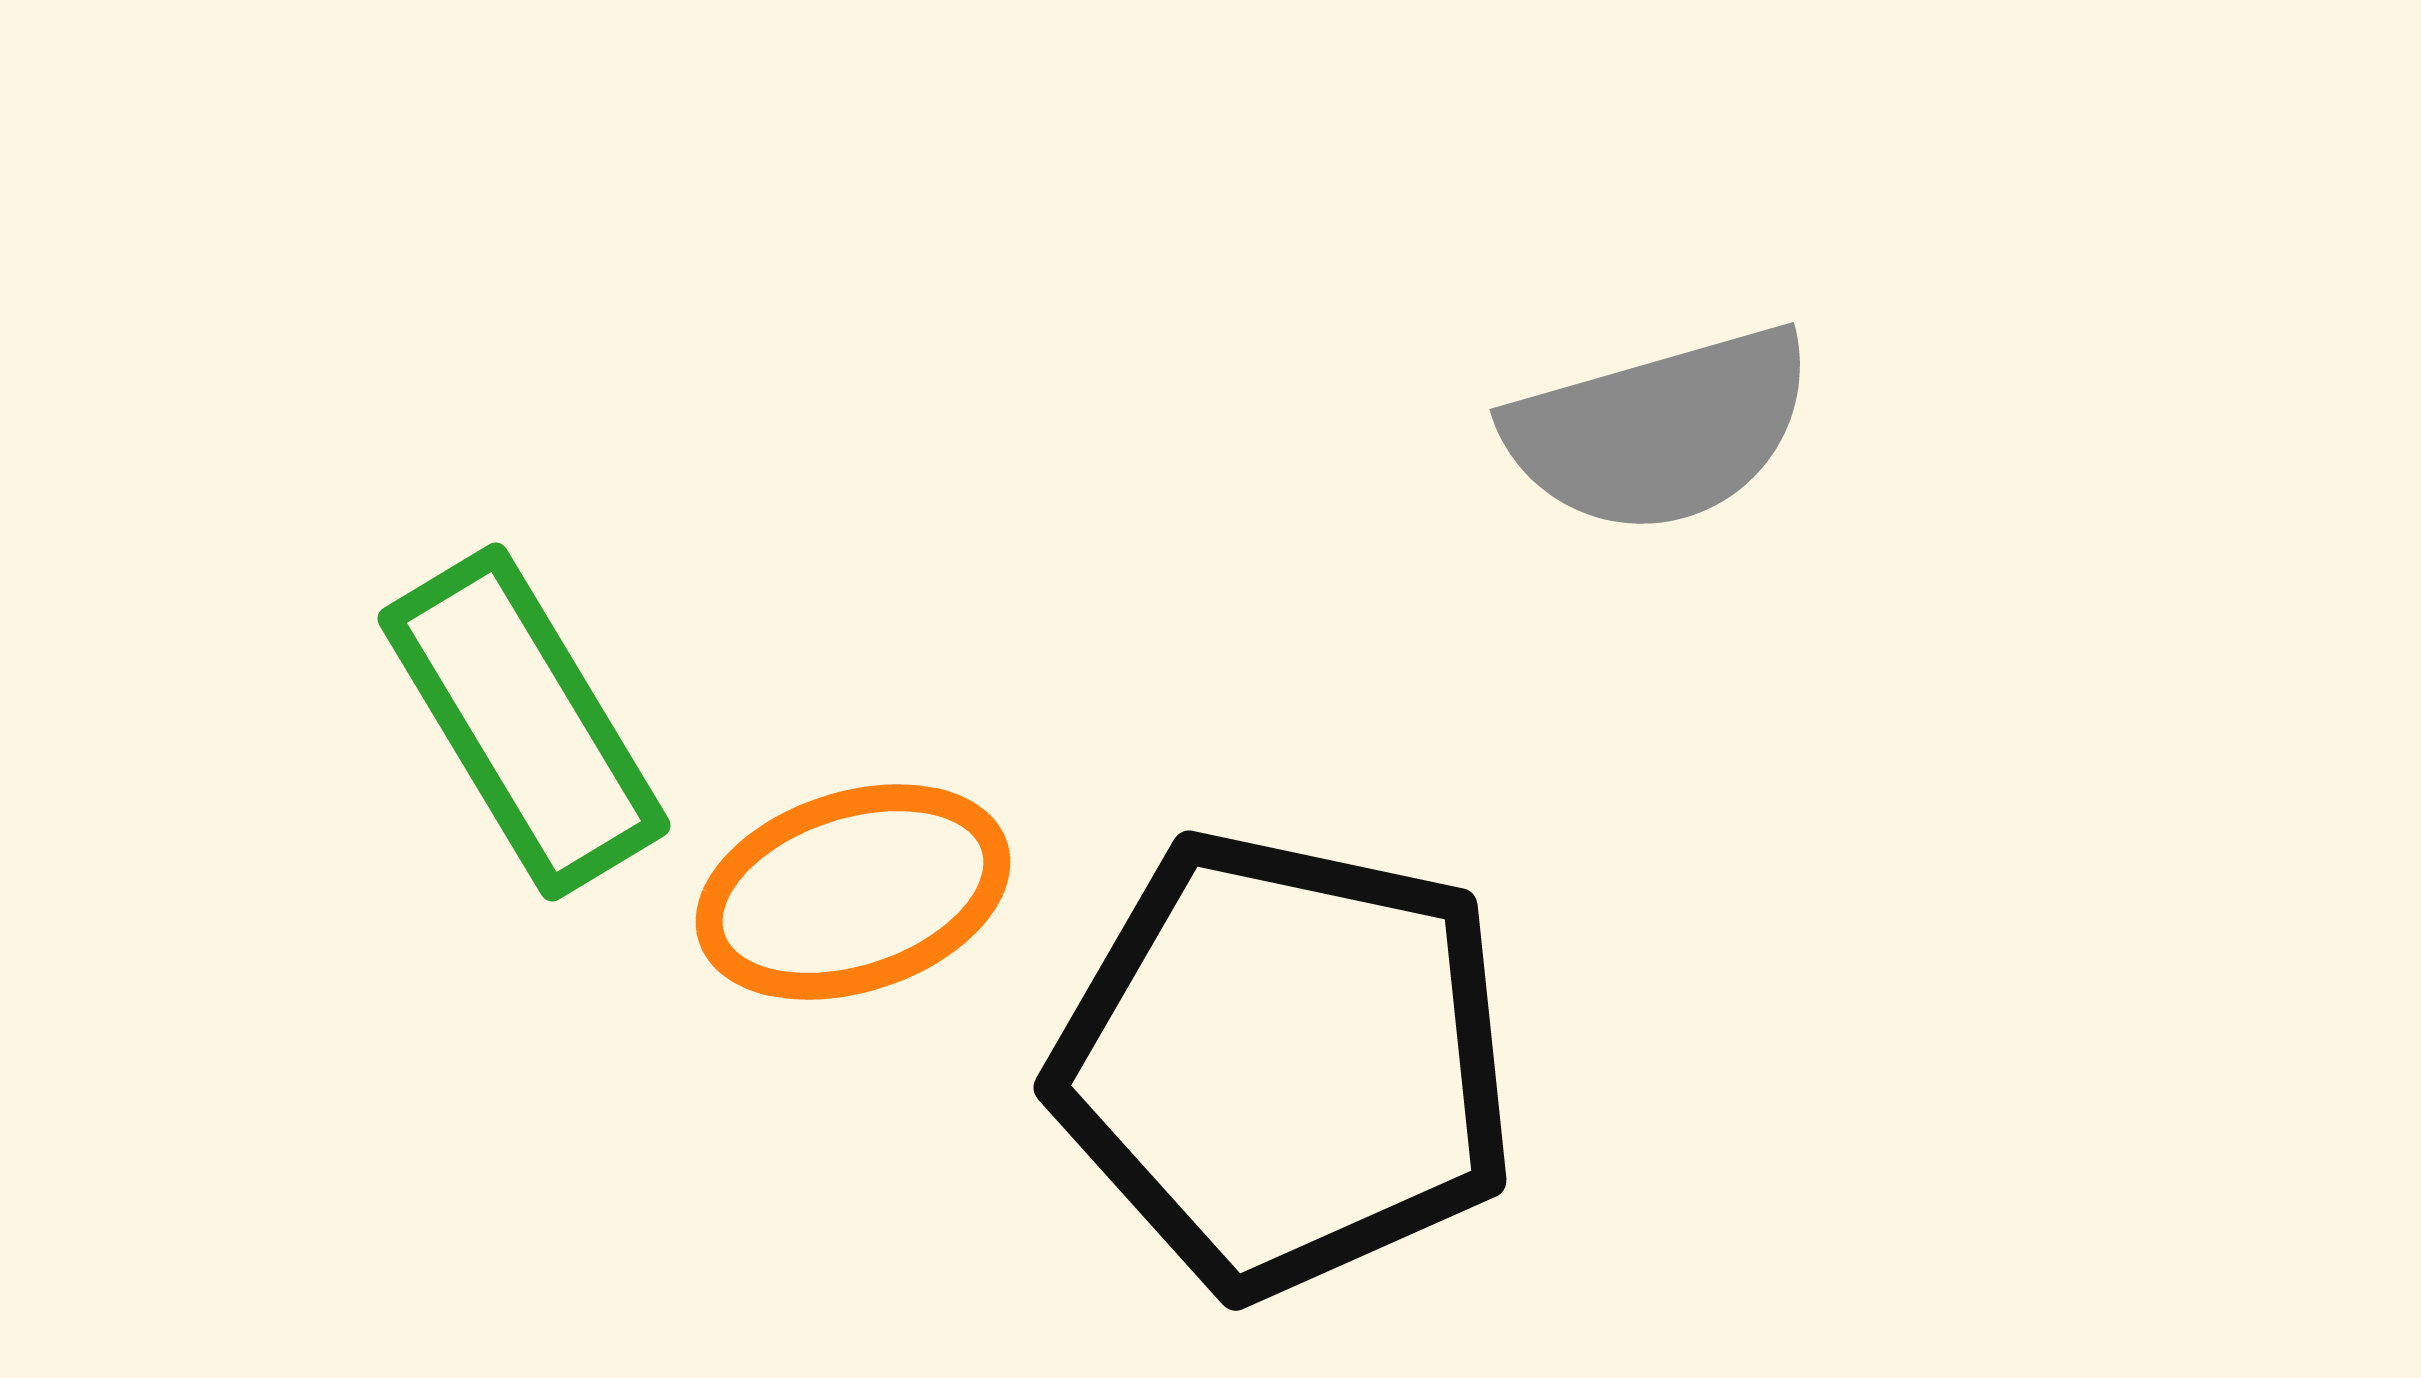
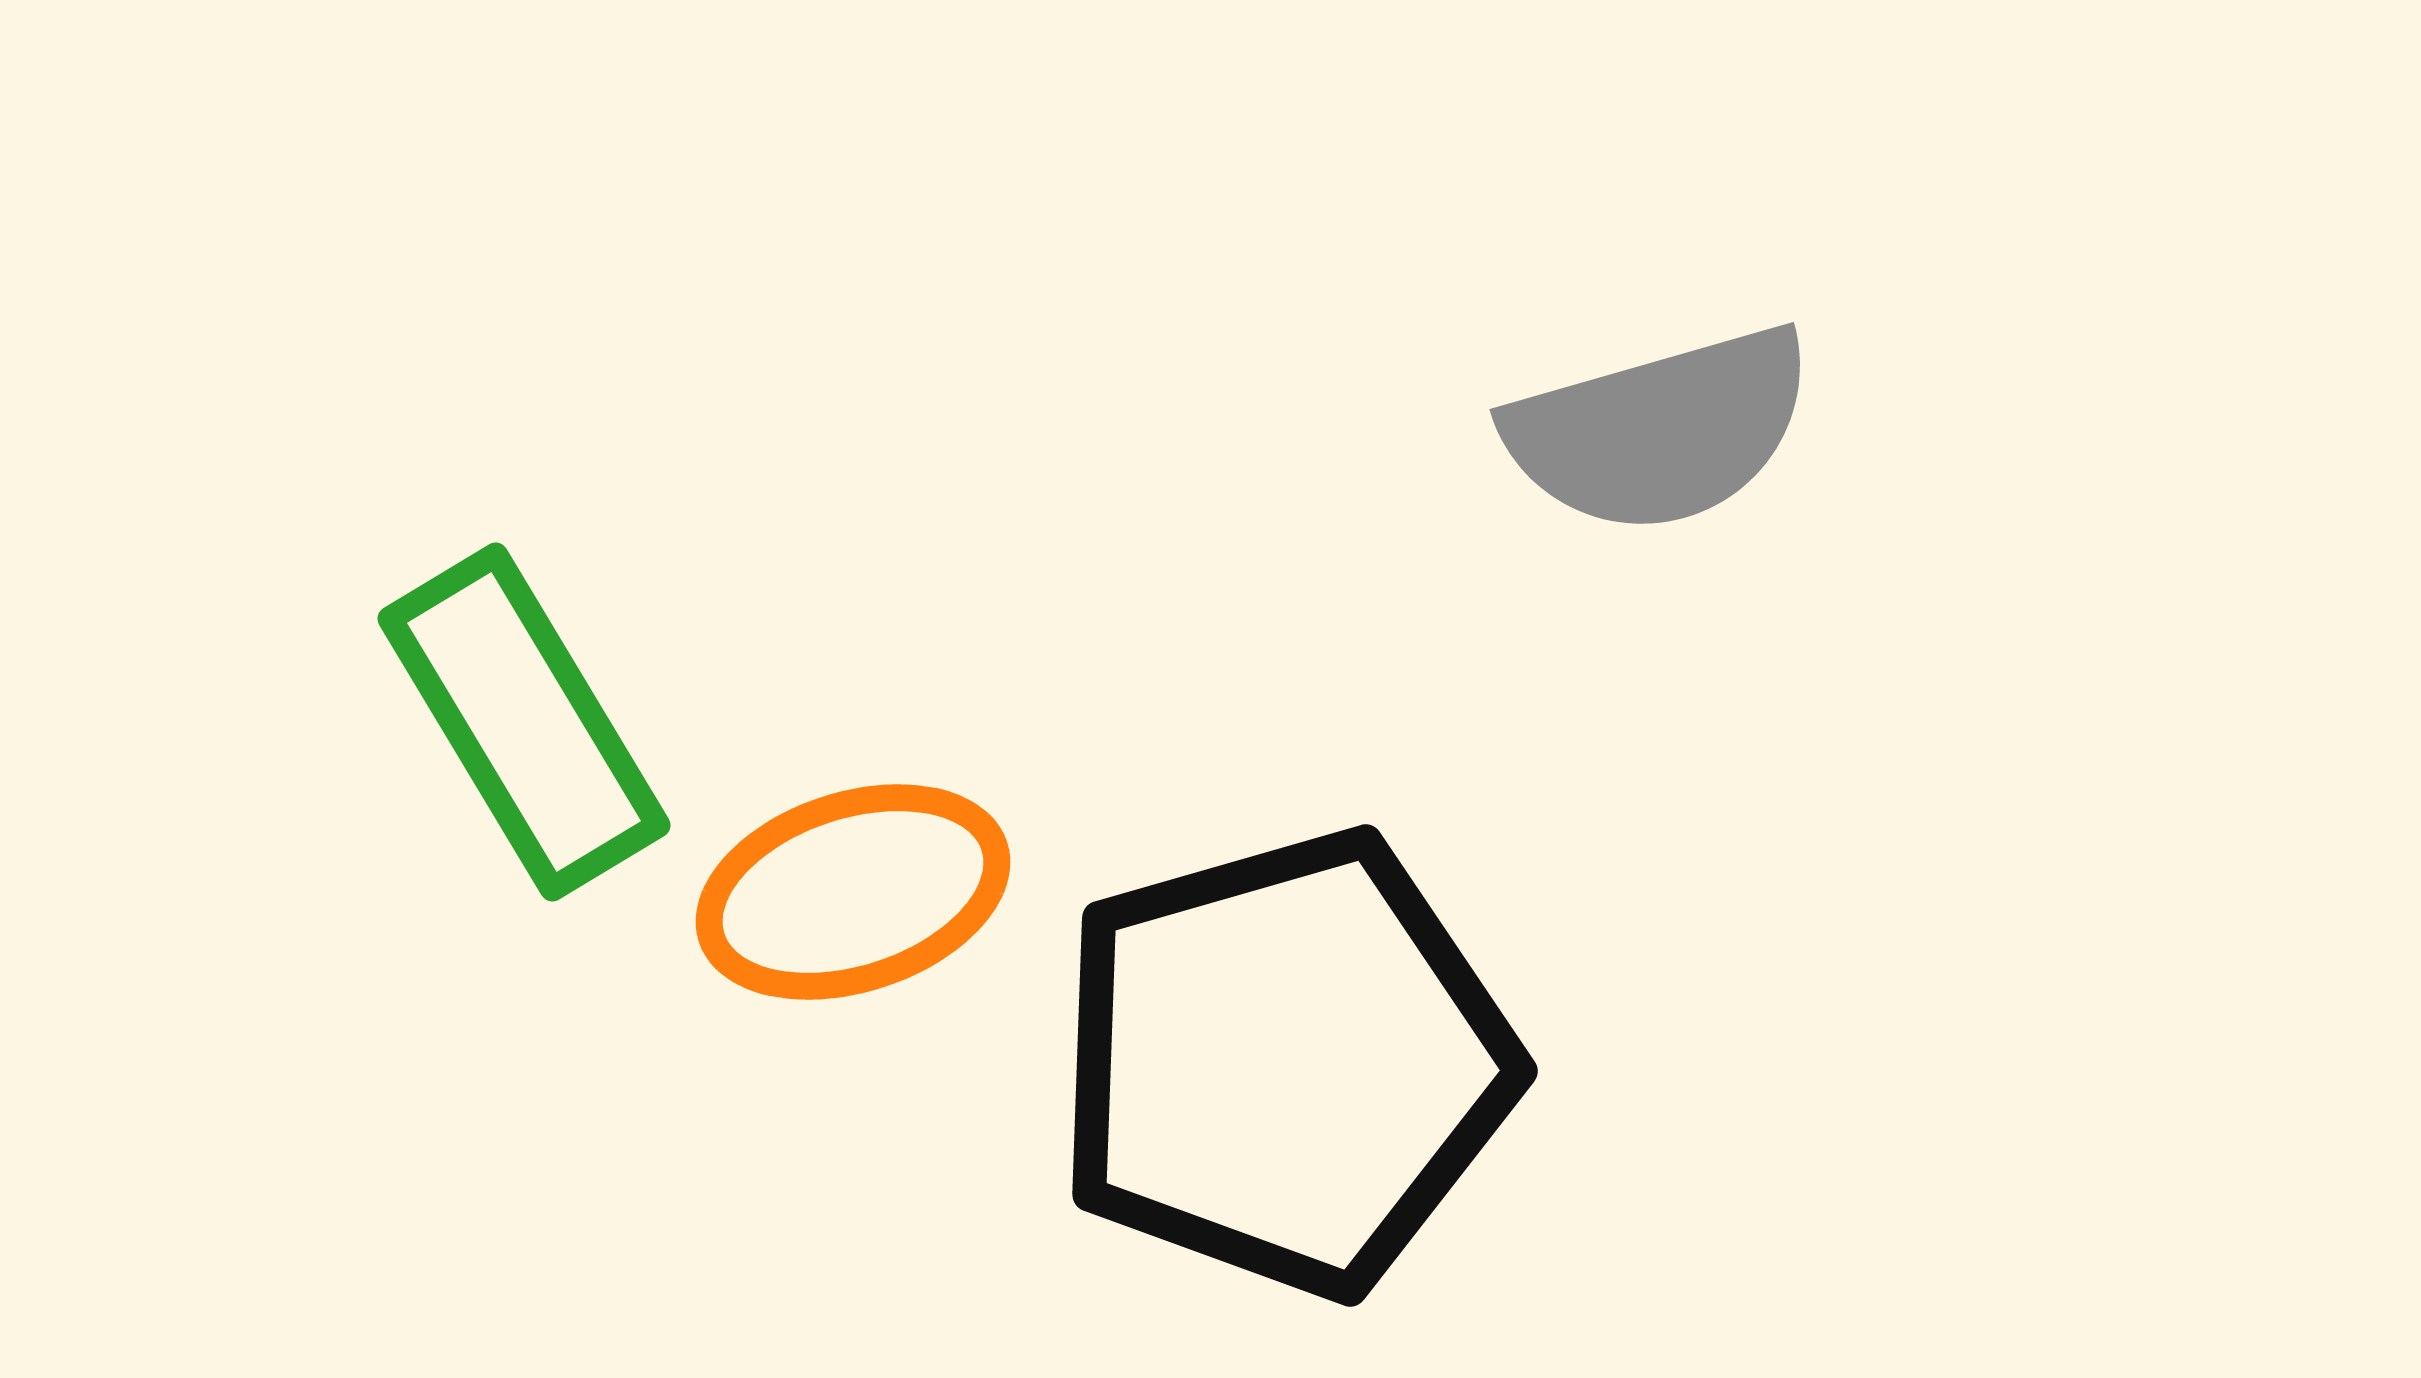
black pentagon: rotated 28 degrees counterclockwise
